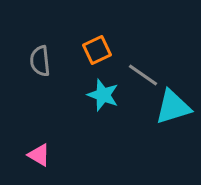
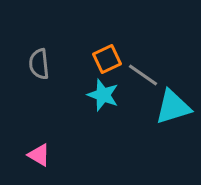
orange square: moved 10 px right, 9 px down
gray semicircle: moved 1 px left, 3 px down
